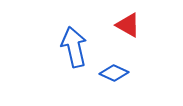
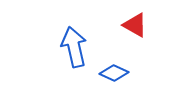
red triangle: moved 7 px right
